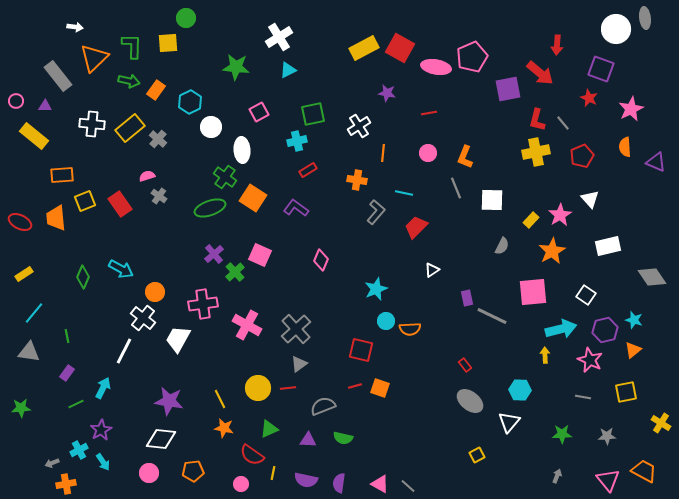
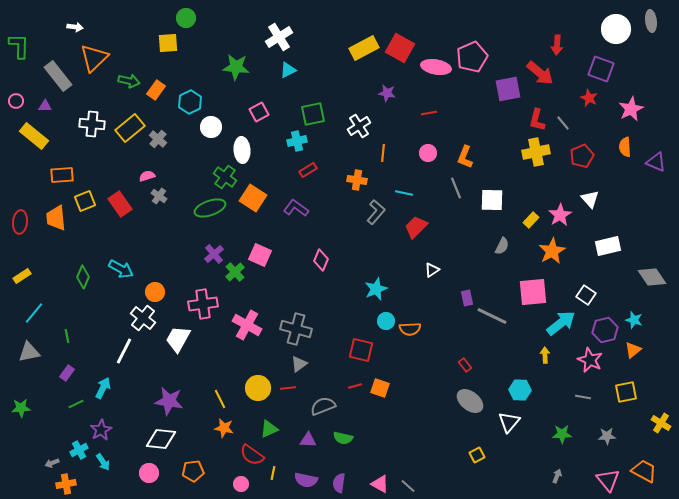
gray ellipse at (645, 18): moved 6 px right, 3 px down
green L-shape at (132, 46): moved 113 px left
red ellipse at (20, 222): rotated 70 degrees clockwise
yellow rectangle at (24, 274): moved 2 px left, 2 px down
gray cross at (296, 329): rotated 32 degrees counterclockwise
cyan arrow at (561, 329): moved 6 px up; rotated 24 degrees counterclockwise
gray triangle at (29, 352): rotated 20 degrees counterclockwise
